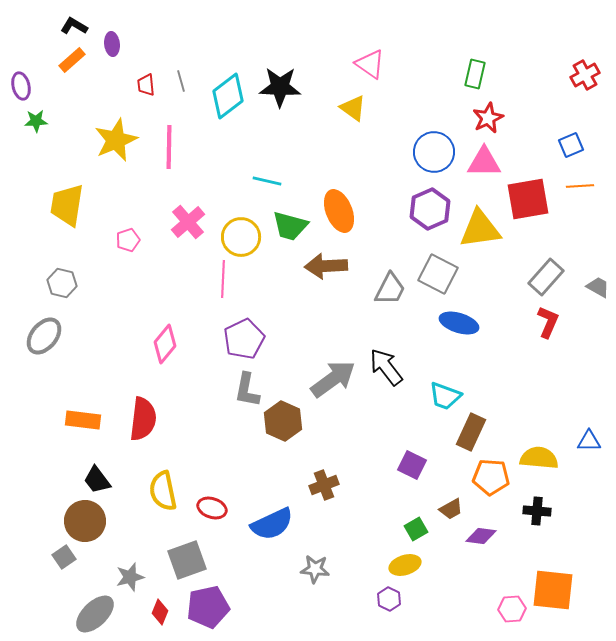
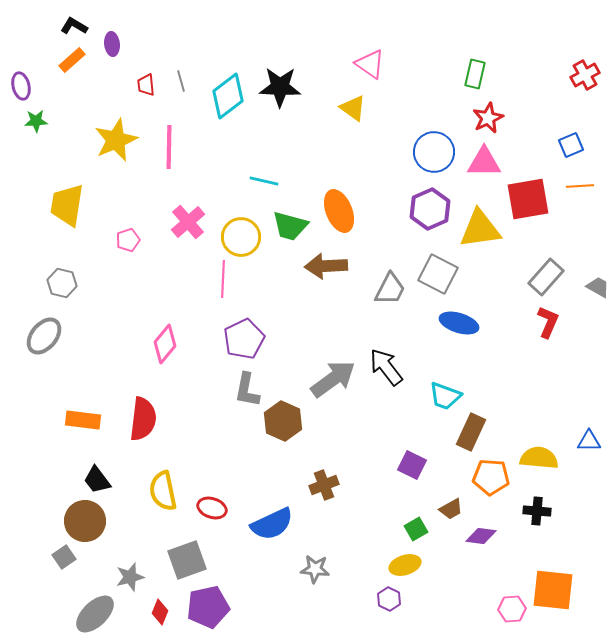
cyan line at (267, 181): moved 3 px left
